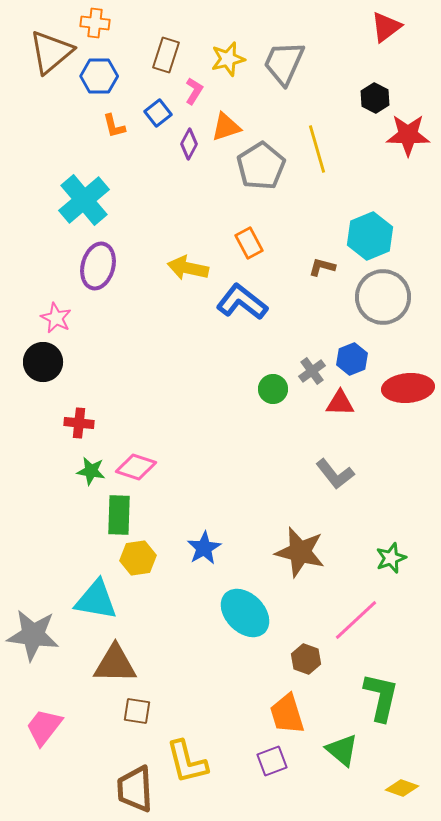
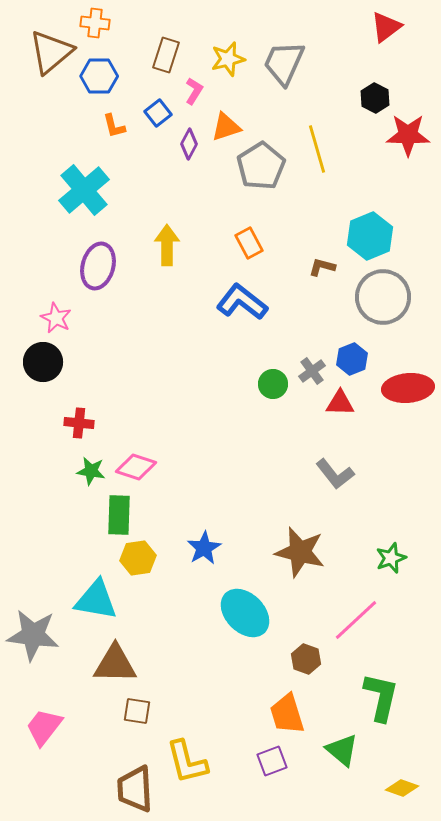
cyan cross at (84, 200): moved 10 px up
yellow arrow at (188, 268): moved 21 px left, 23 px up; rotated 78 degrees clockwise
green circle at (273, 389): moved 5 px up
